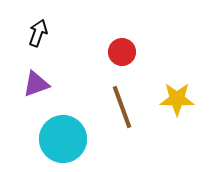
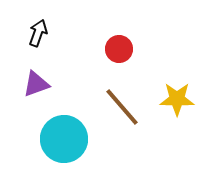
red circle: moved 3 px left, 3 px up
brown line: rotated 21 degrees counterclockwise
cyan circle: moved 1 px right
